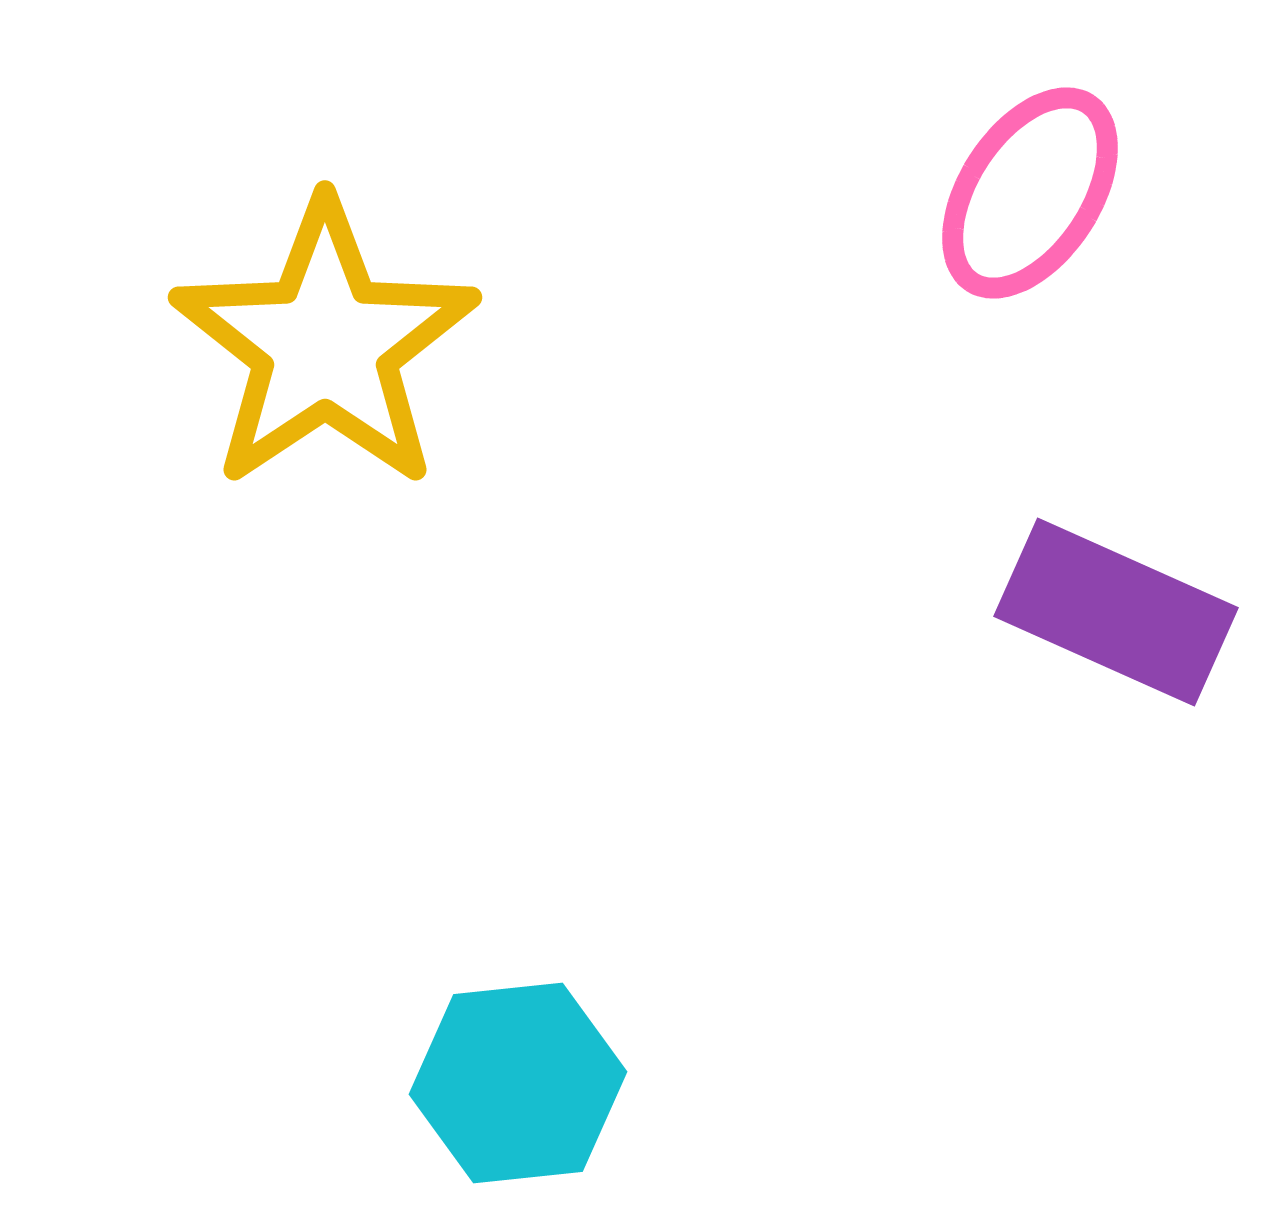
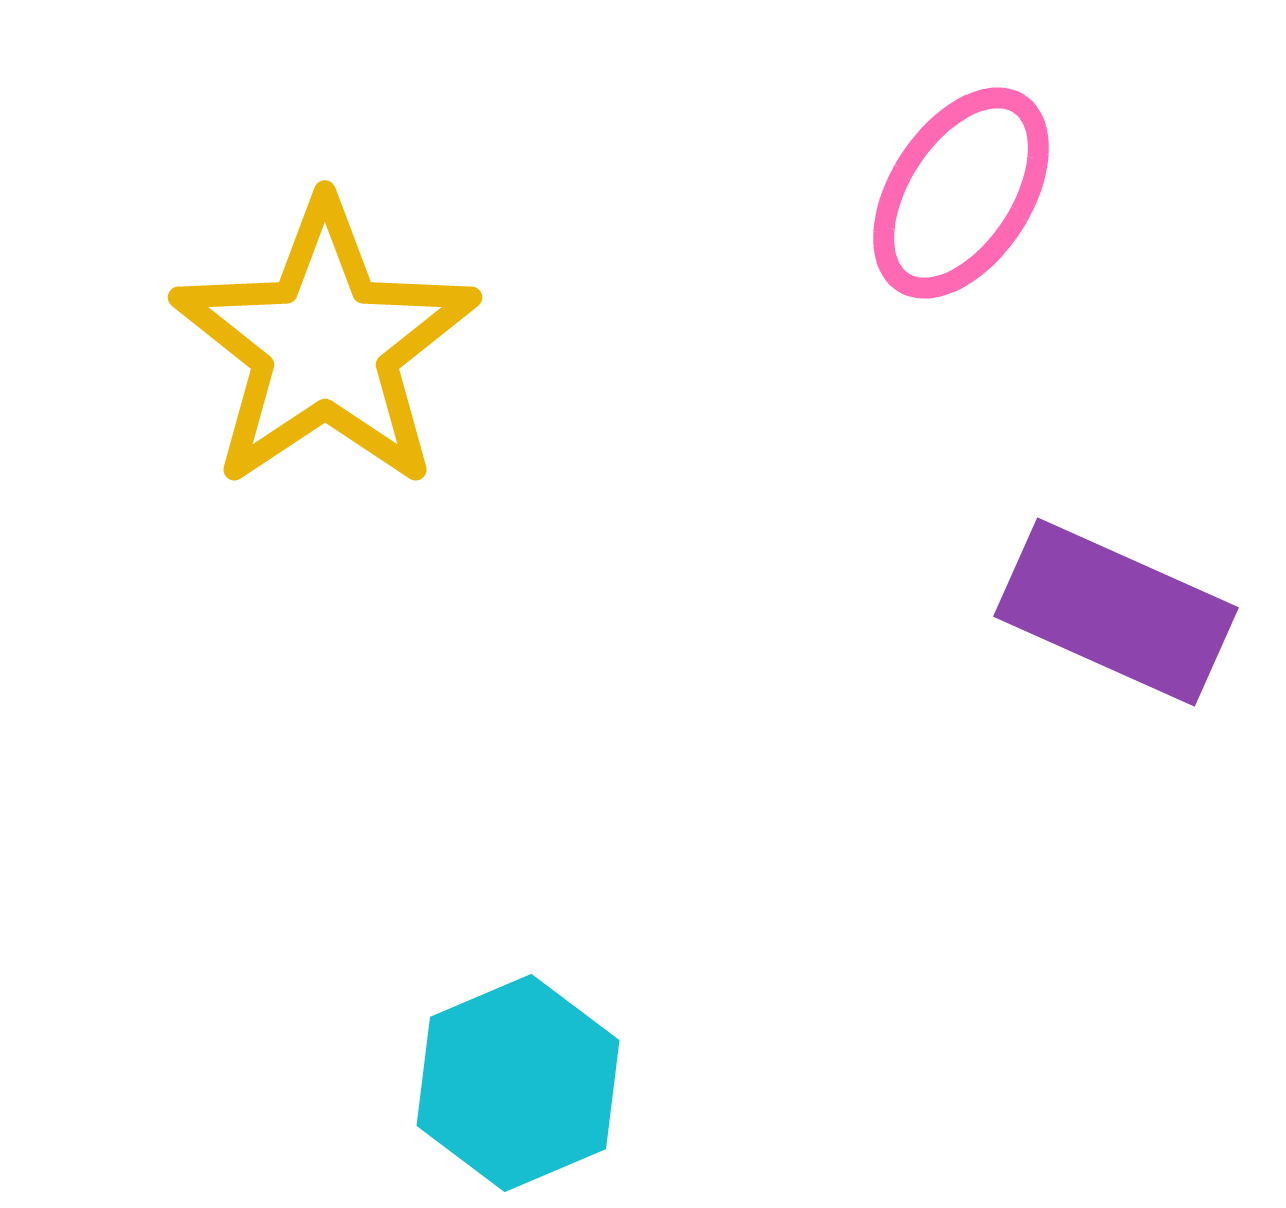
pink ellipse: moved 69 px left
cyan hexagon: rotated 17 degrees counterclockwise
